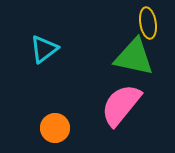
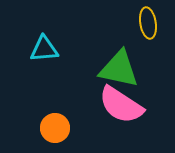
cyan triangle: rotated 32 degrees clockwise
green triangle: moved 15 px left, 12 px down
pink semicircle: rotated 96 degrees counterclockwise
